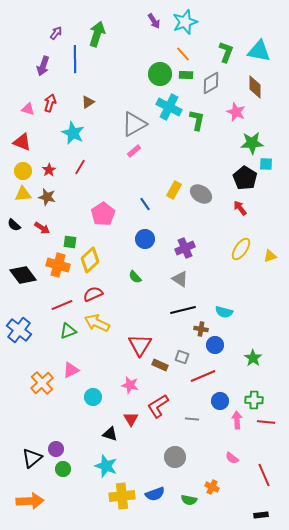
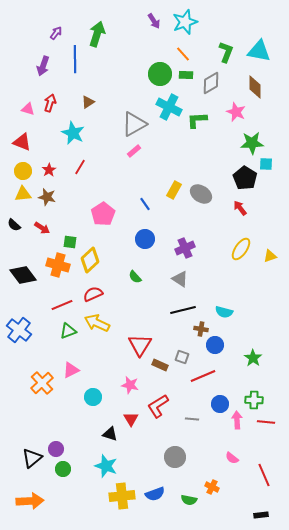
green L-shape at (197, 120): rotated 105 degrees counterclockwise
blue circle at (220, 401): moved 3 px down
